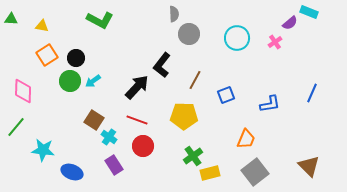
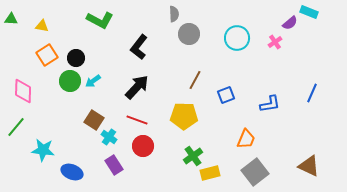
black L-shape: moved 23 px left, 18 px up
brown triangle: rotated 20 degrees counterclockwise
